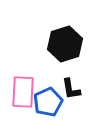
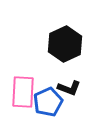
black hexagon: rotated 8 degrees counterclockwise
black L-shape: moved 2 px left, 1 px up; rotated 60 degrees counterclockwise
